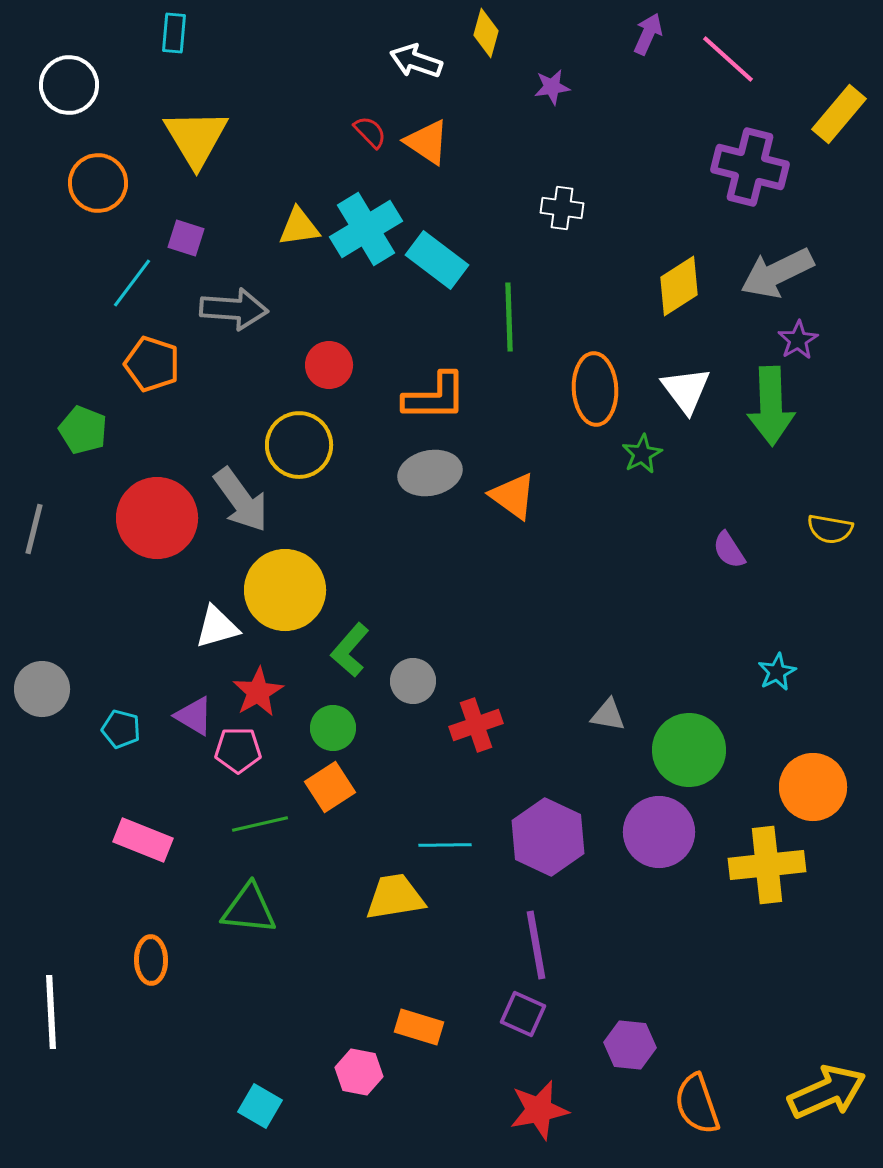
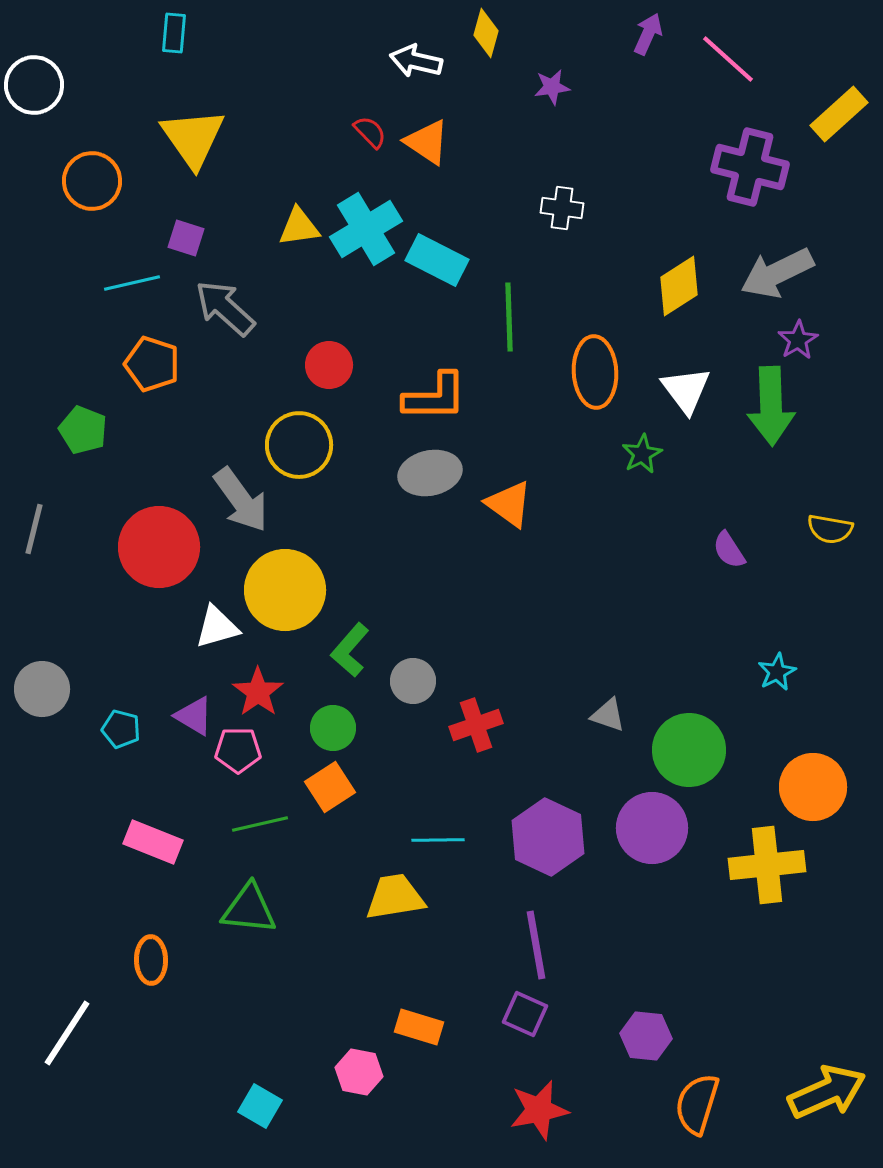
white arrow at (416, 61): rotated 6 degrees counterclockwise
white circle at (69, 85): moved 35 px left
yellow rectangle at (839, 114): rotated 8 degrees clockwise
yellow triangle at (196, 138): moved 3 px left; rotated 4 degrees counterclockwise
orange circle at (98, 183): moved 6 px left, 2 px up
cyan rectangle at (437, 260): rotated 10 degrees counterclockwise
cyan line at (132, 283): rotated 40 degrees clockwise
gray arrow at (234, 309): moved 9 px left, 1 px up; rotated 142 degrees counterclockwise
orange ellipse at (595, 389): moved 17 px up
orange triangle at (513, 496): moved 4 px left, 8 px down
red circle at (157, 518): moved 2 px right, 29 px down
red star at (258, 692): rotated 6 degrees counterclockwise
gray triangle at (608, 715): rotated 9 degrees clockwise
purple circle at (659, 832): moved 7 px left, 4 px up
pink rectangle at (143, 840): moved 10 px right, 2 px down
cyan line at (445, 845): moved 7 px left, 5 px up
white line at (51, 1012): moved 16 px right, 21 px down; rotated 36 degrees clockwise
purple square at (523, 1014): moved 2 px right
purple hexagon at (630, 1045): moved 16 px right, 9 px up
orange semicircle at (697, 1104): rotated 36 degrees clockwise
